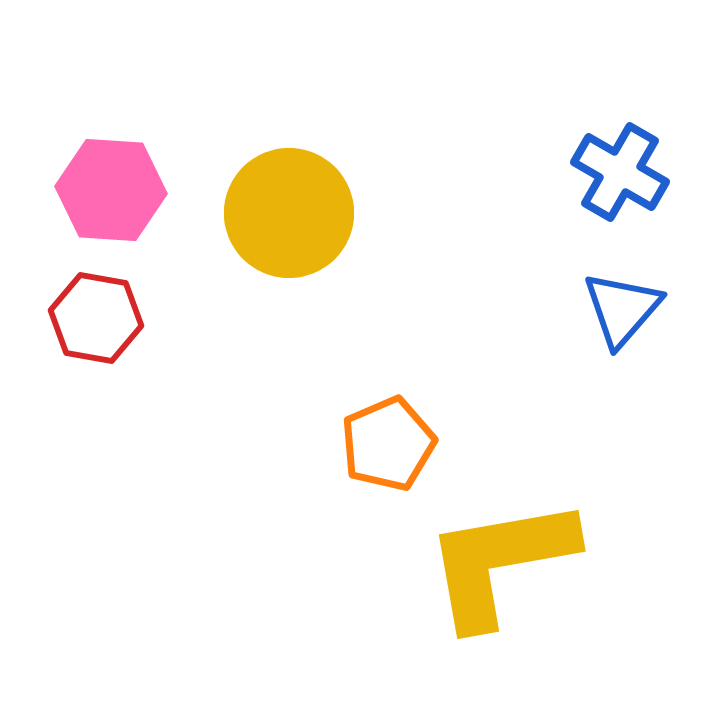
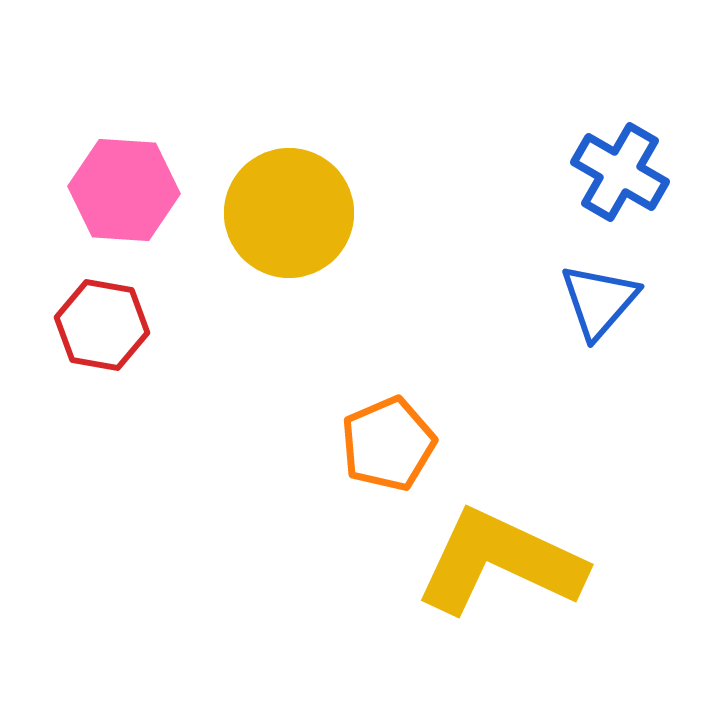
pink hexagon: moved 13 px right
blue triangle: moved 23 px left, 8 px up
red hexagon: moved 6 px right, 7 px down
yellow L-shape: rotated 35 degrees clockwise
